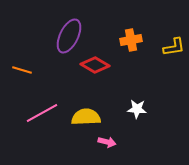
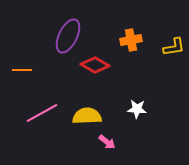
purple ellipse: moved 1 px left
orange line: rotated 18 degrees counterclockwise
yellow semicircle: moved 1 px right, 1 px up
pink arrow: rotated 24 degrees clockwise
